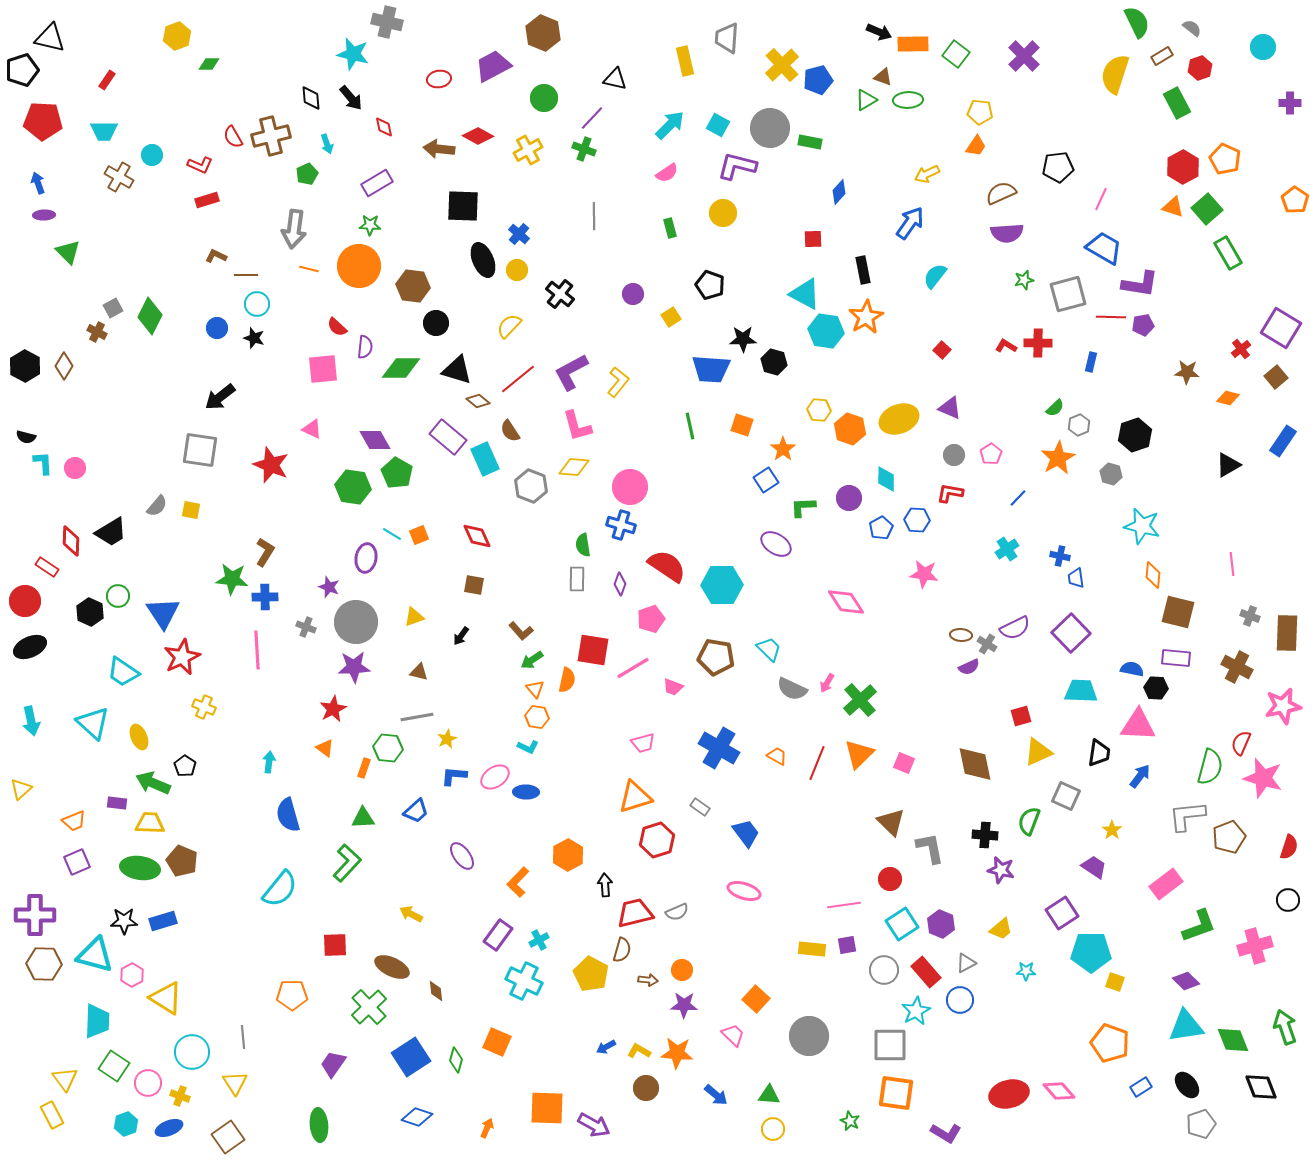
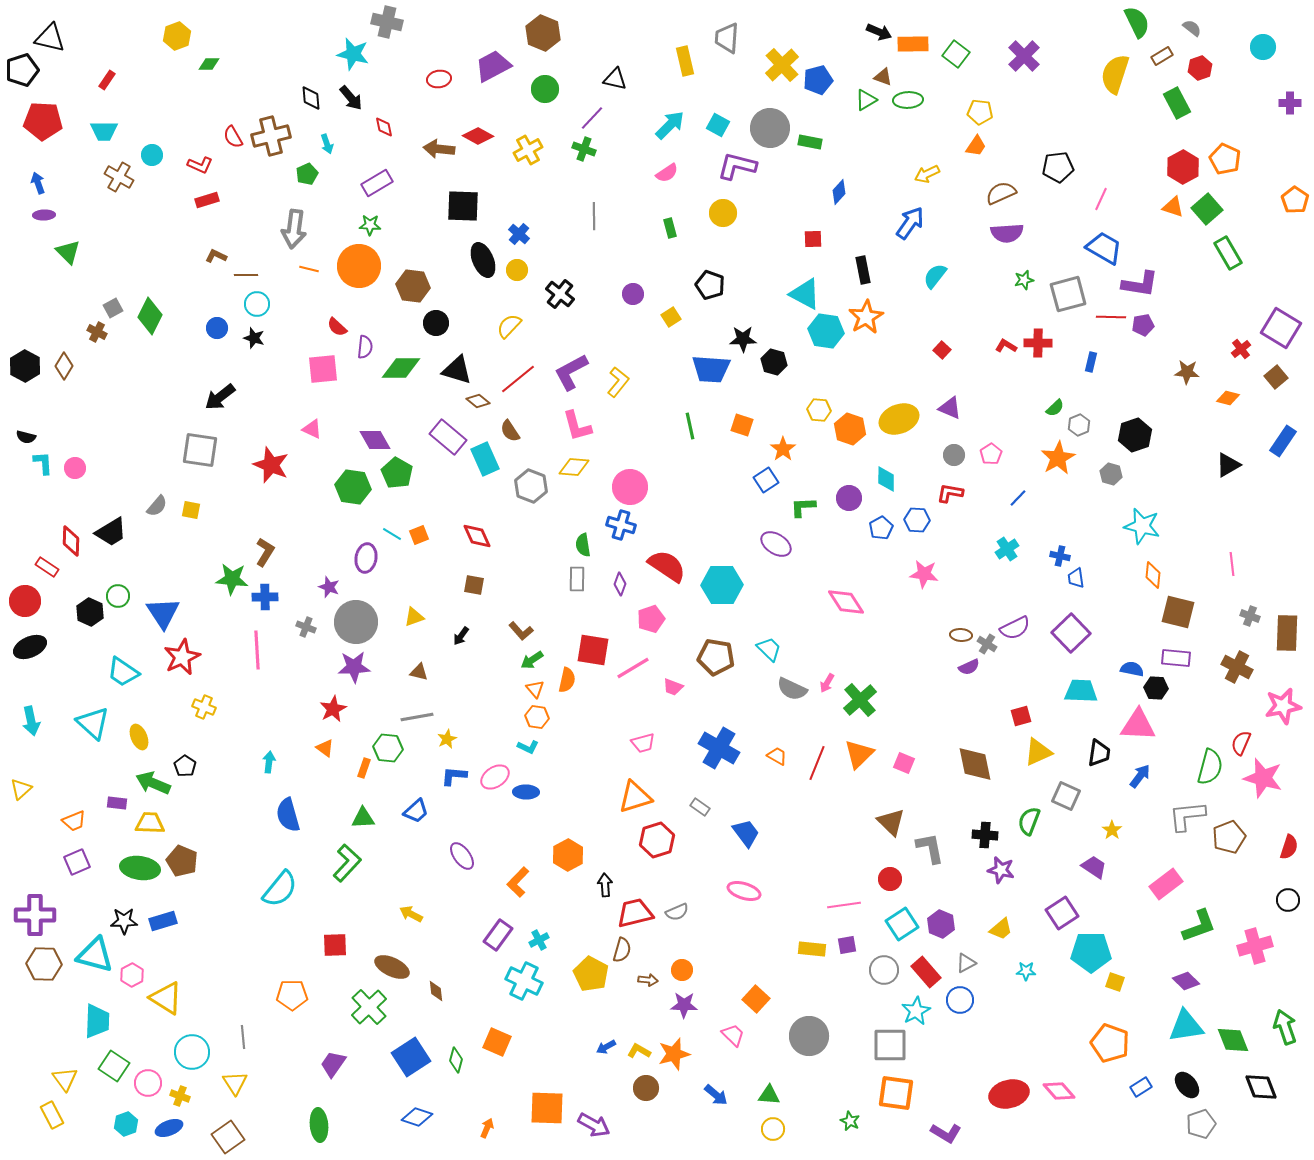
green circle at (544, 98): moved 1 px right, 9 px up
orange star at (677, 1053): moved 3 px left, 1 px down; rotated 20 degrees counterclockwise
